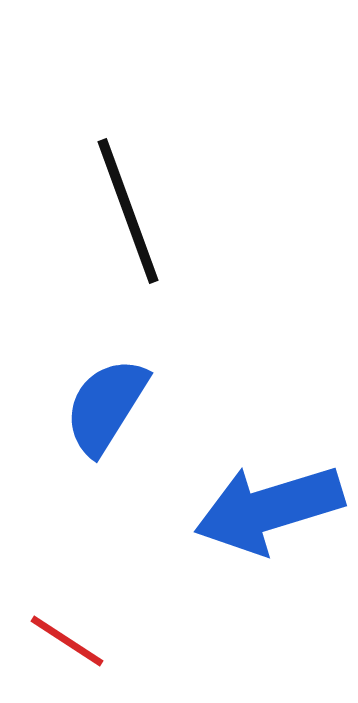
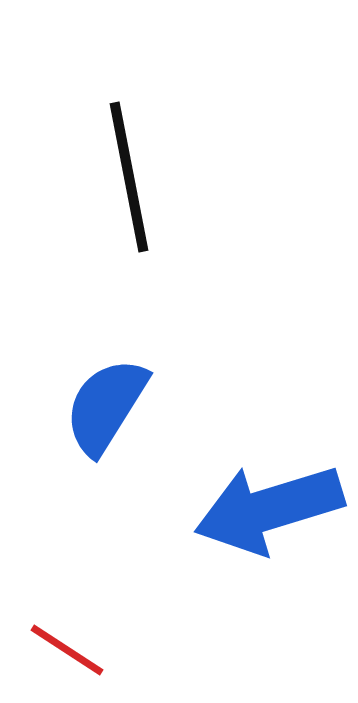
black line: moved 1 px right, 34 px up; rotated 9 degrees clockwise
red line: moved 9 px down
